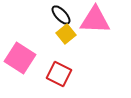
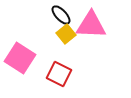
pink triangle: moved 4 px left, 5 px down
